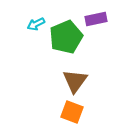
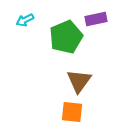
cyan arrow: moved 11 px left, 4 px up
brown triangle: moved 4 px right
orange square: rotated 15 degrees counterclockwise
